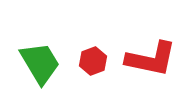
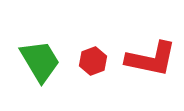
green trapezoid: moved 2 px up
